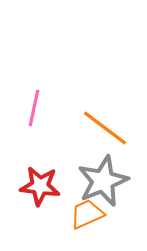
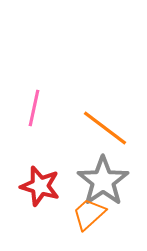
gray star: rotated 12 degrees counterclockwise
red star: rotated 9 degrees clockwise
orange trapezoid: moved 2 px right; rotated 18 degrees counterclockwise
